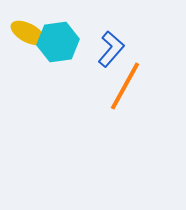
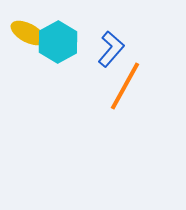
cyan hexagon: rotated 21 degrees counterclockwise
